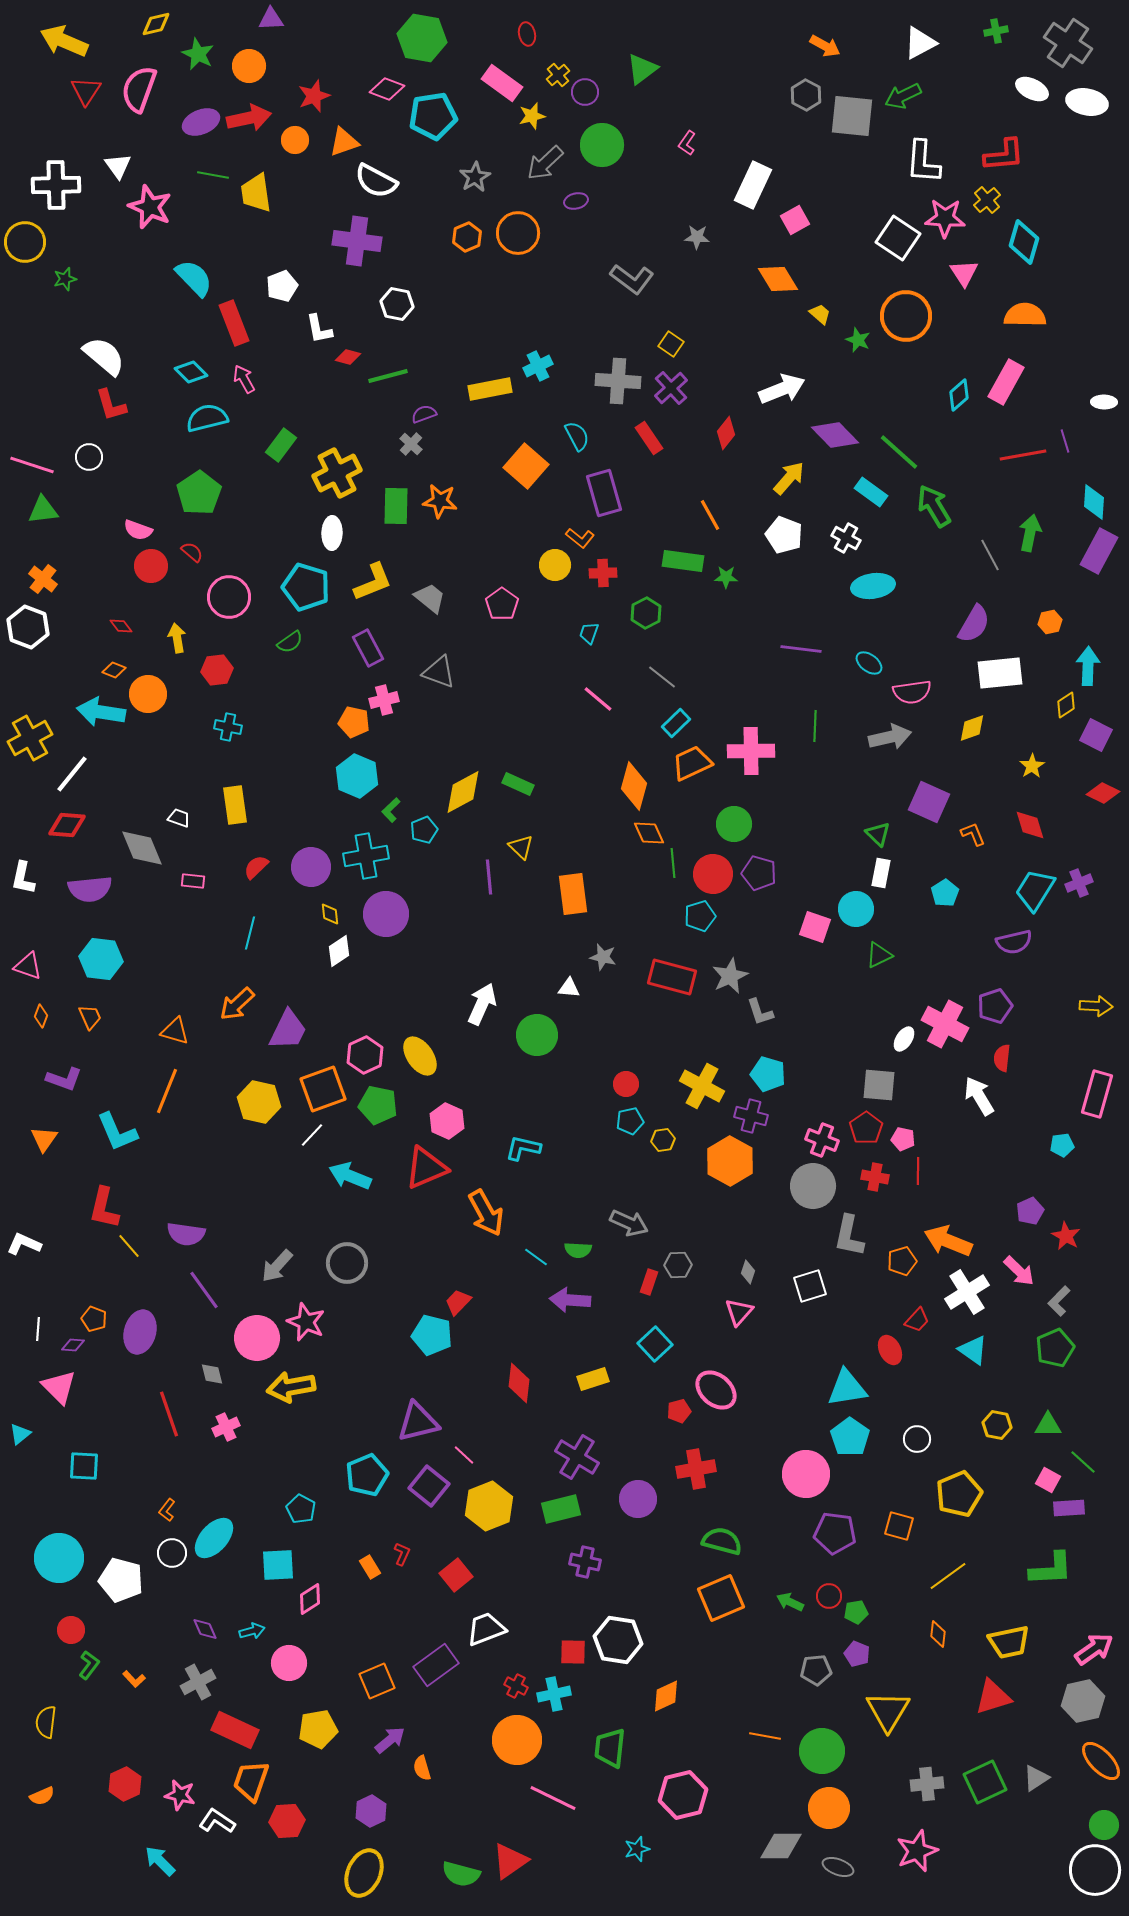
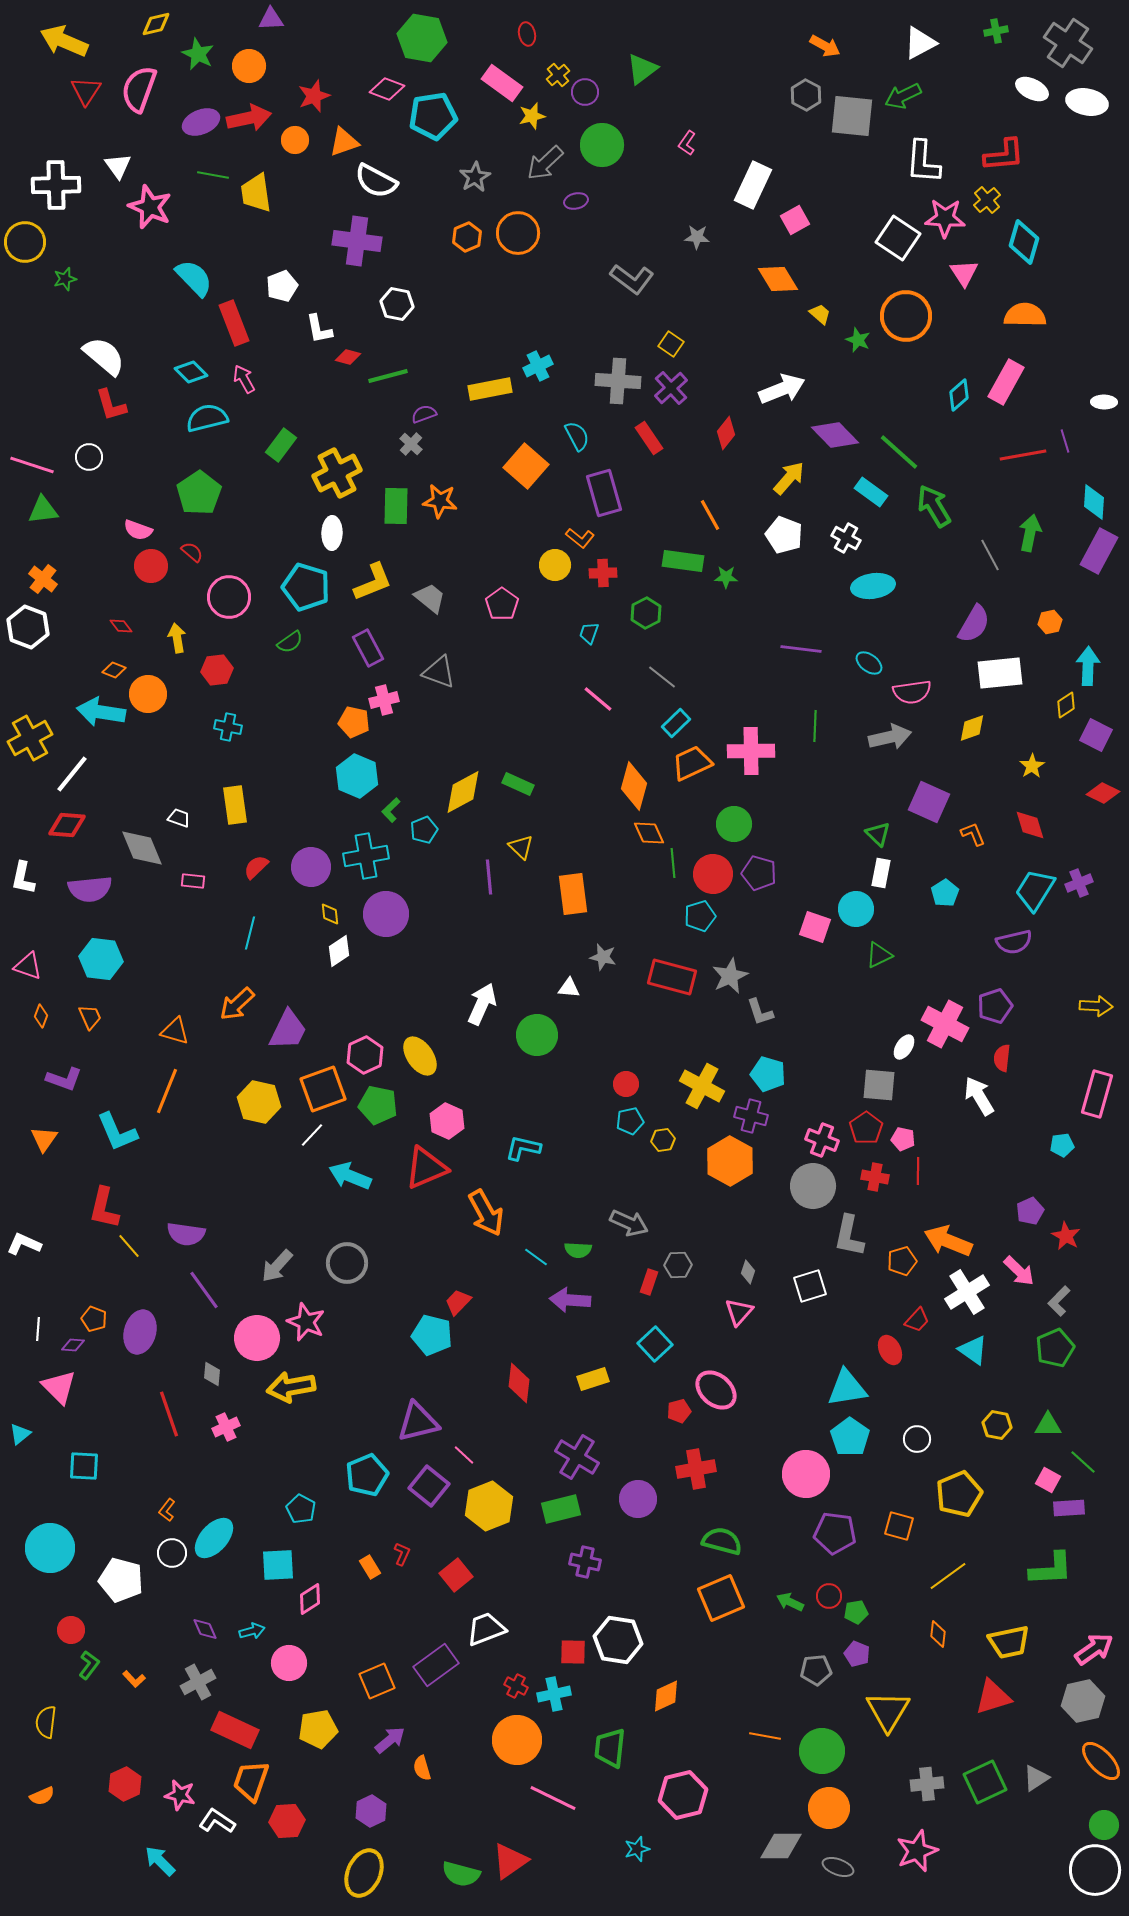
white ellipse at (904, 1039): moved 8 px down
gray diamond at (212, 1374): rotated 20 degrees clockwise
cyan circle at (59, 1558): moved 9 px left, 10 px up
